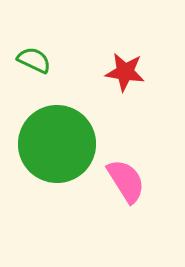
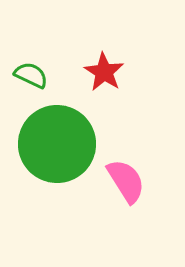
green semicircle: moved 3 px left, 15 px down
red star: moved 21 px left; rotated 24 degrees clockwise
